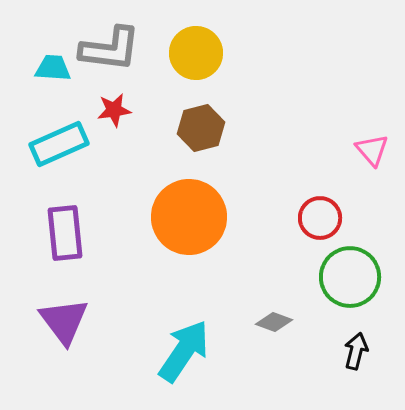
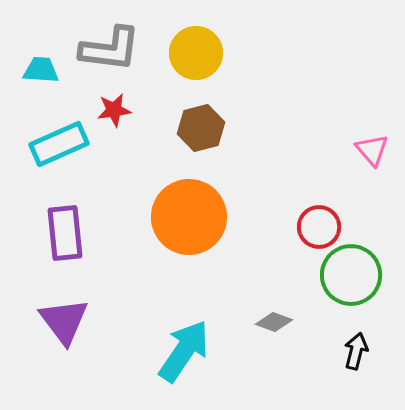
cyan trapezoid: moved 12 px left, 2 px down
red circle: moved 1 px left, 9 px down
green circle: moved 1 px right, 2 px up
